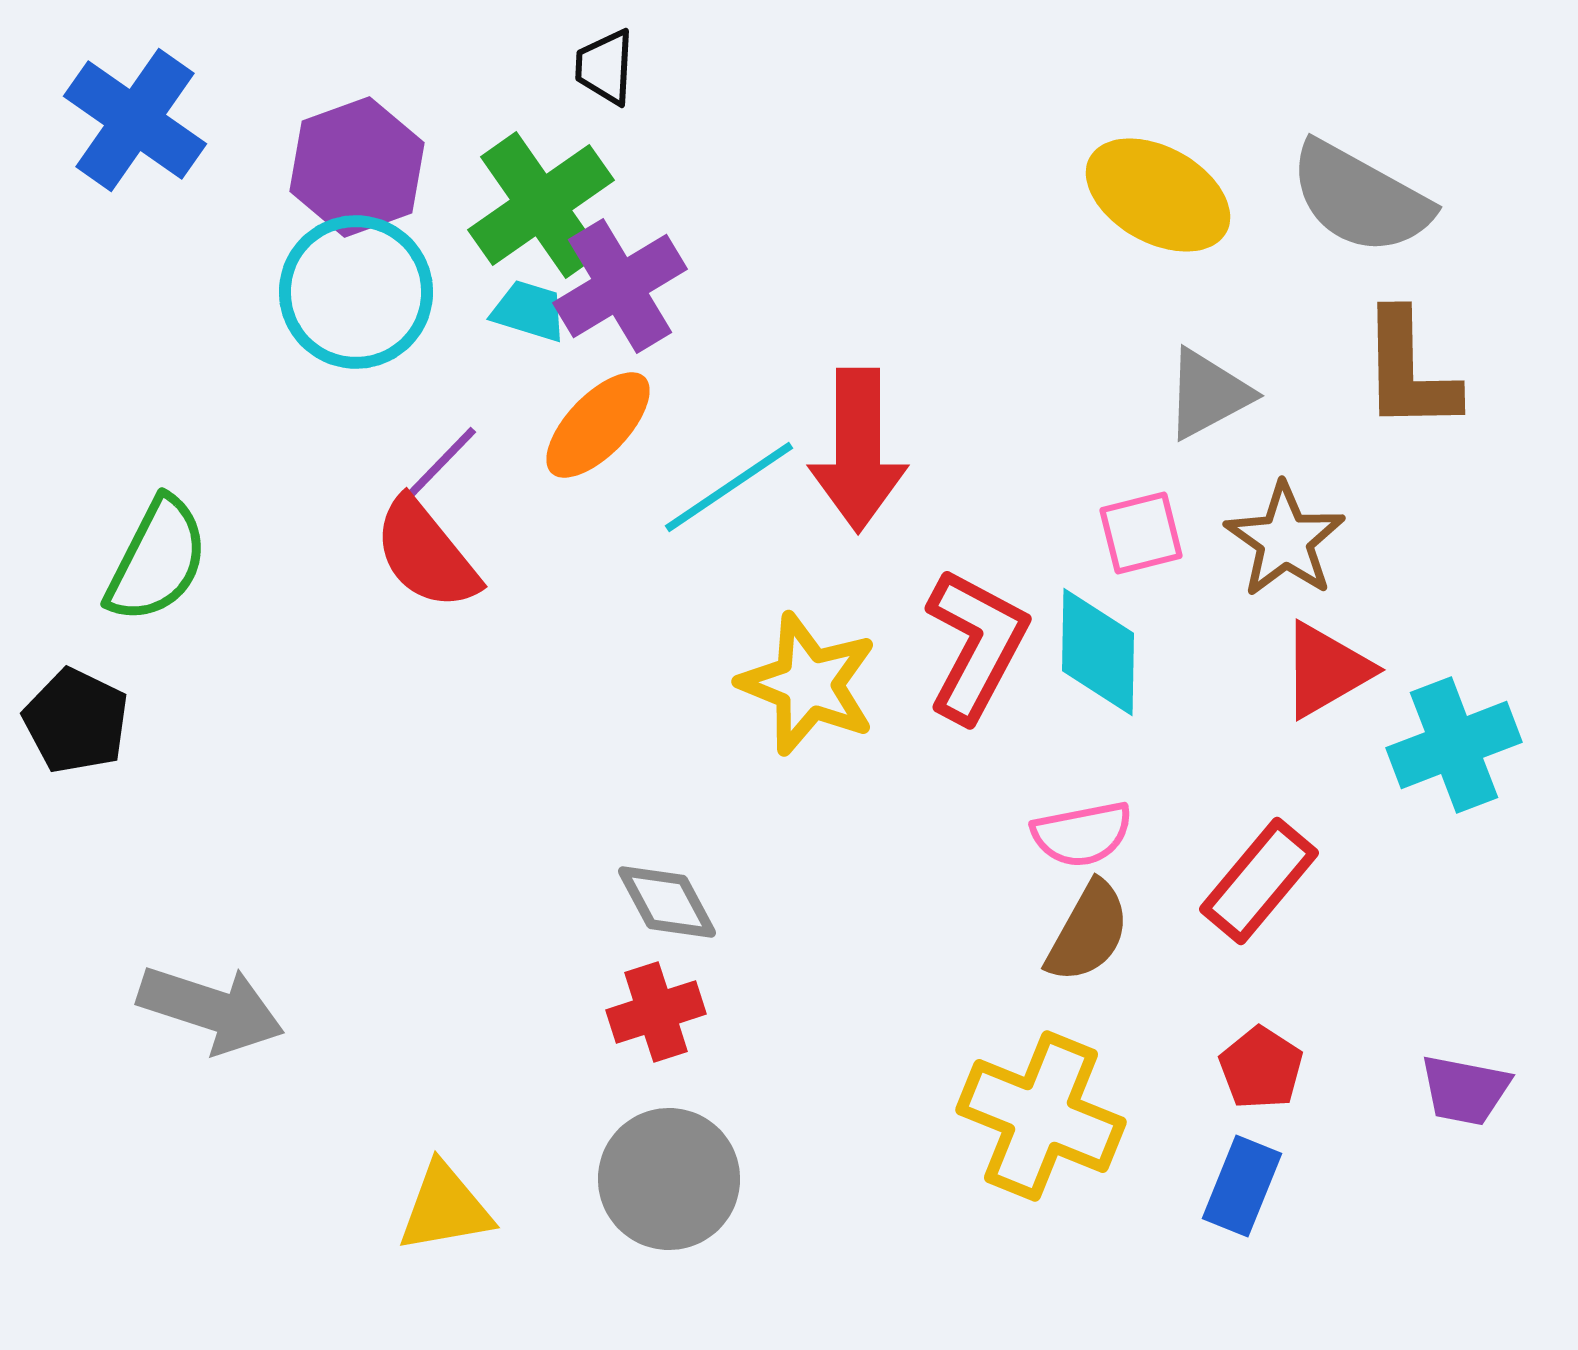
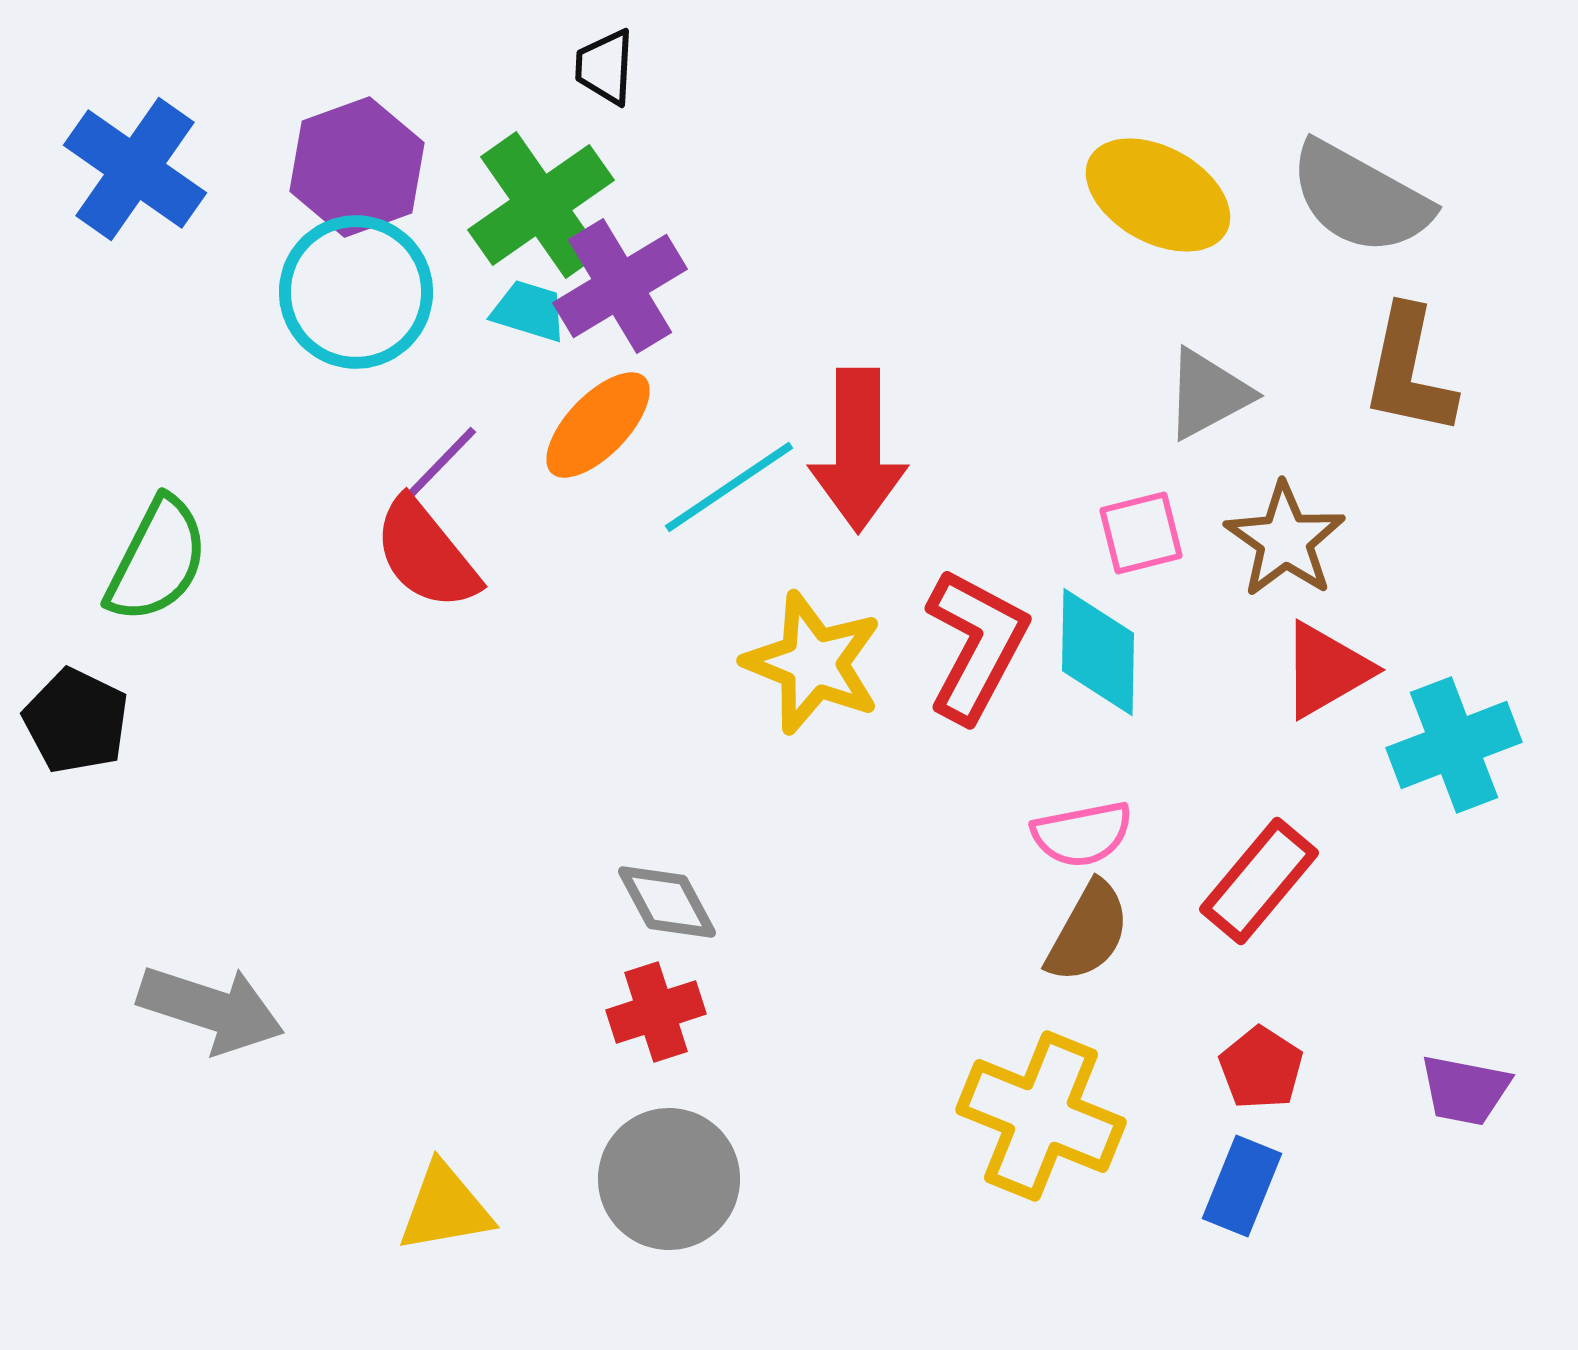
blue cross: moved 49 px down
brown L-shape: rotated 13 degrees clockwise
yellow star: moved 5 px right, 21 px up
